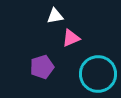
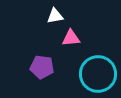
pink triangle: rotated 18 degrees clockwise
purple pentagon: rotated 25 degrees clockwise
